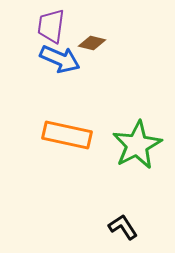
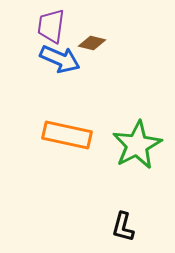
black L-shape: rotated 132 degrees counterclockwise
